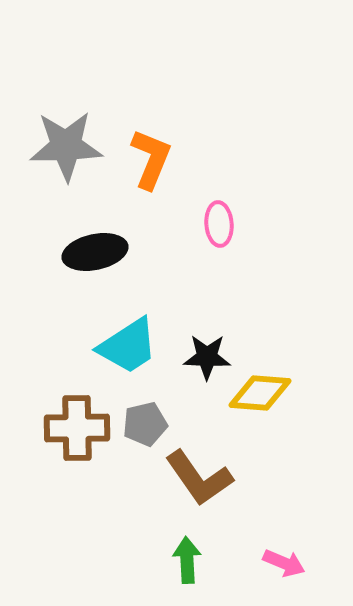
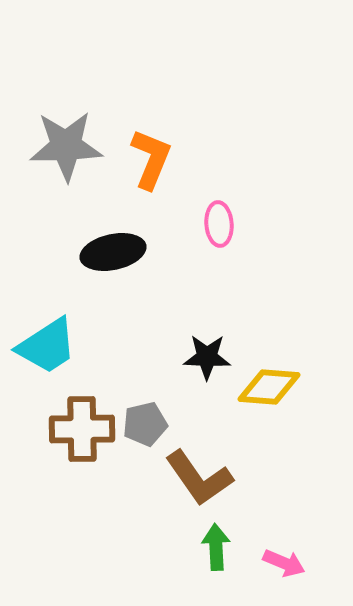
black ellipse: moved 18 px right
cyan trapezoid: moved 81 px left
yellow diamond: moved 9 px right, 6 px up
brown cross: moved 5 px right, 1 px down
green arrow: moved 29 px right, 13 px up
